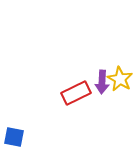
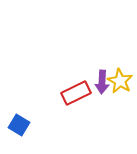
yellow star: moved 2 px down
blue square: moved 5 px right, 12 px up; rotated 20 degrees clockwise
